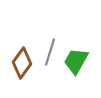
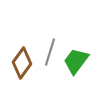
green trapezoid: rotated 8 degrees clockwise
